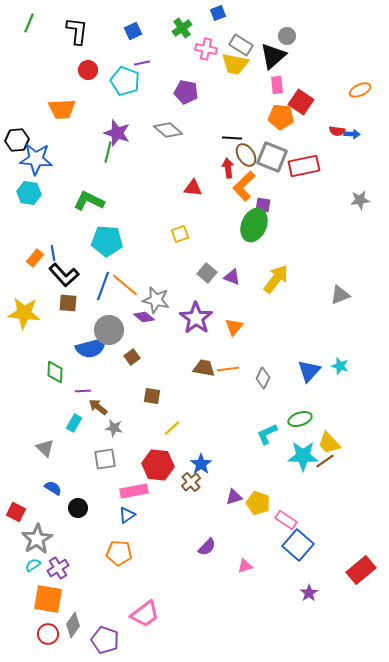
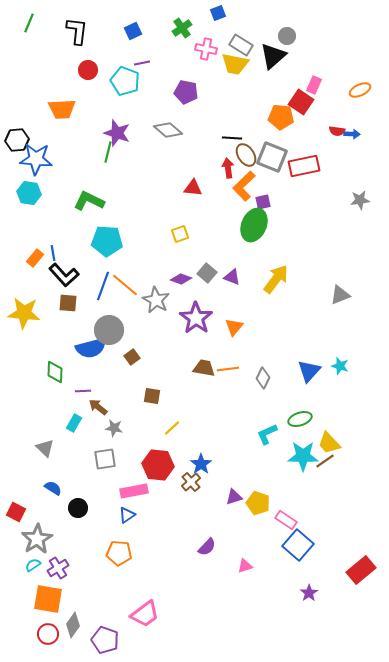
pink rectangle at (277, 85): moved 37 px right; rotated 30 degrees clockwise
purple square at (263, 205): moved 3 px up; rotated 21 degrees counterclockwise
gray star at (156, 300): rotated 16 degrees clockwise
purple diamond at (144, 317): moved 37 px right, 38 px up; rotated 20 degrees counterclockwise
